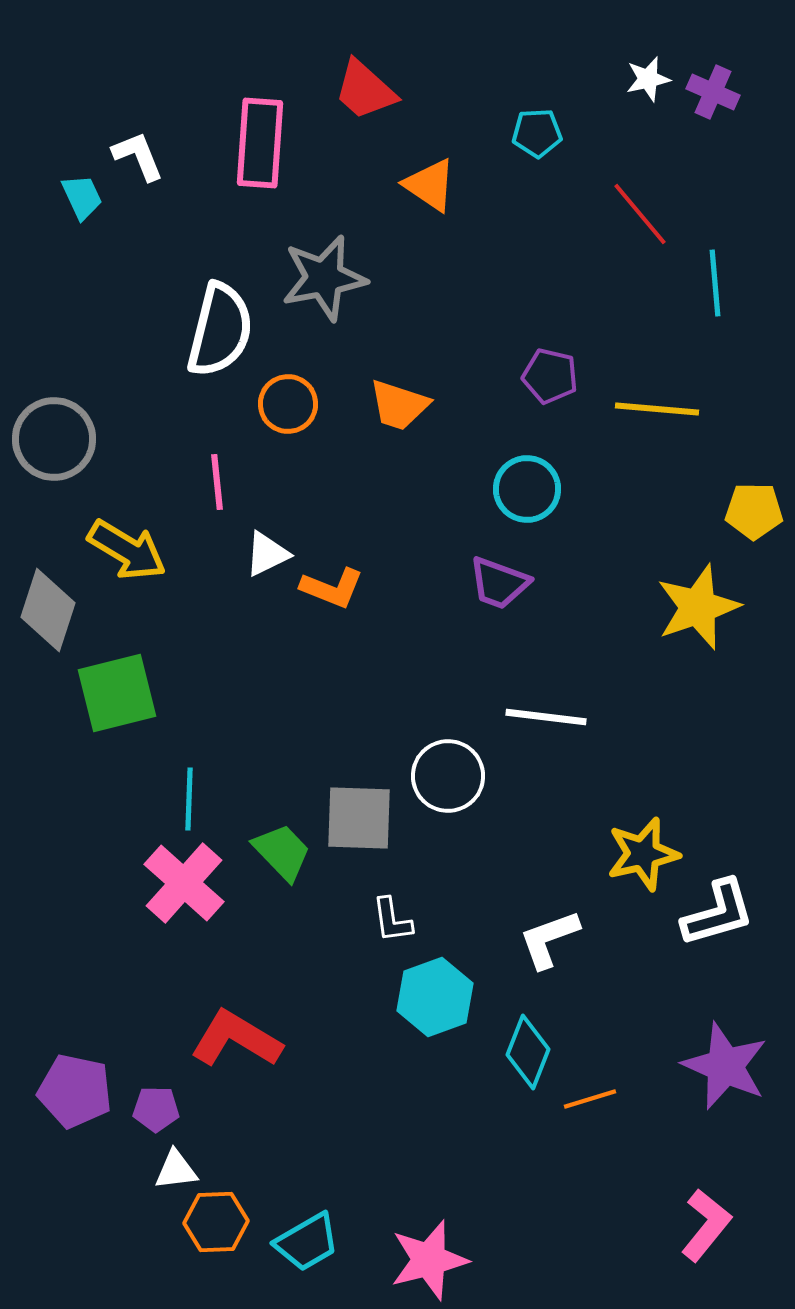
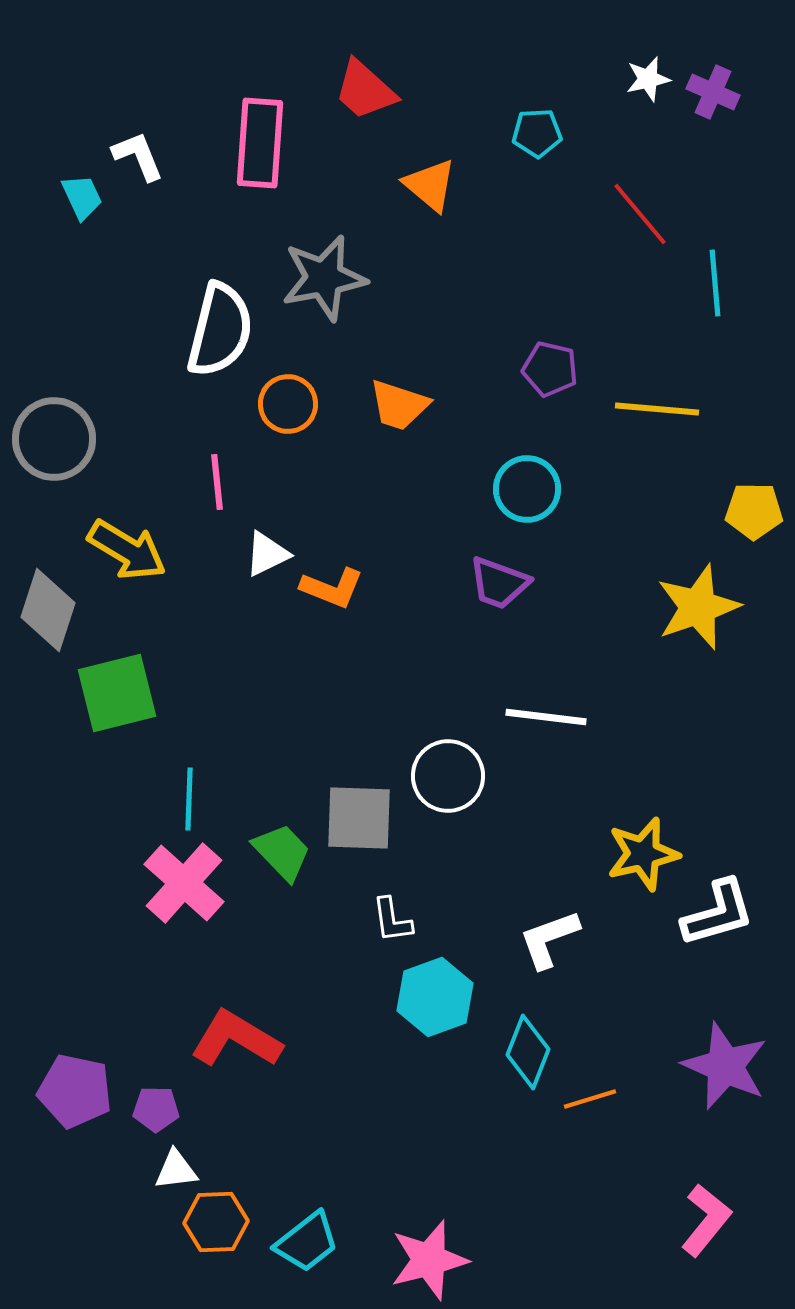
orange triangle at (430, 185): rotated 6 degrees clockwise
purple pentagon at (550, 376): moved 7 px up
pink L-shape at (706, 1225): moved 5 px up
cyan trapezoid at (307, 1242): rotated 8 degrees counterclockwise
